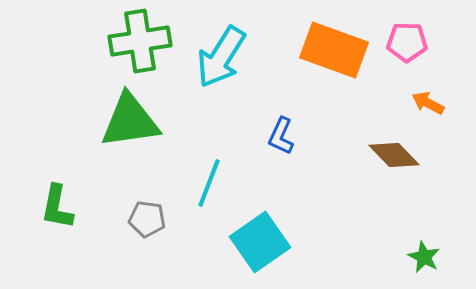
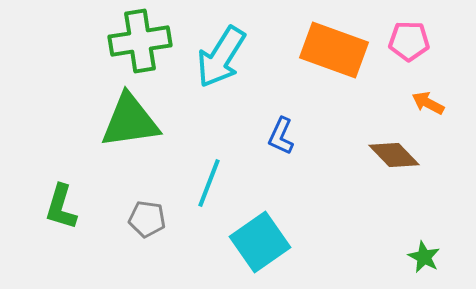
pink pentagon: moved 2 px right, 1 px up
green L-shape: moved 4 px right; rotated 6 degrees clockwise
